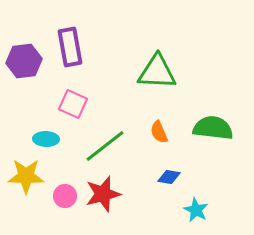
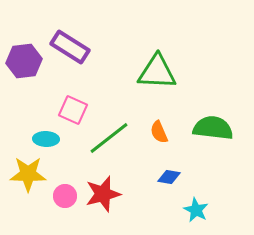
purple rectangle: rotated 48 degrees counterclockwise
pink square: moved 6 px down
green line: moved 4 px right, 8 px up
yellow star: moved 2 px right, 2 px up
